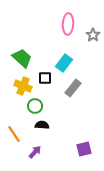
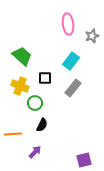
pink ellipse: rotated 10 degrees counterclockwise
gray star: moved 1 px left, 1 px down; rotated 16 degrees clockwise
green trapezoid: moved 2 px up
cyan rectangle: moved 7 px right, 2 px up
yellow cross: moved 3 px left
green circle: moved 3 px up
black semicircle: rotated 112 degrees clockwise
orange line: moved 1 px left; rotated 60 degrees counterclockwise
purple square: moved 11 px down
